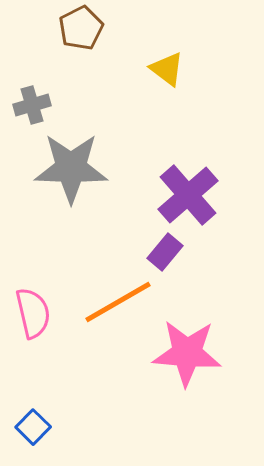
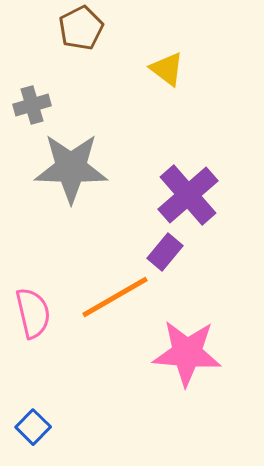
orange line: moved 3 px left, 5 px up
